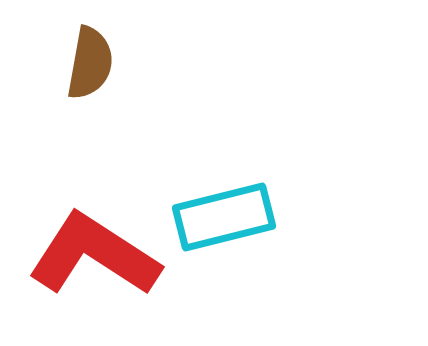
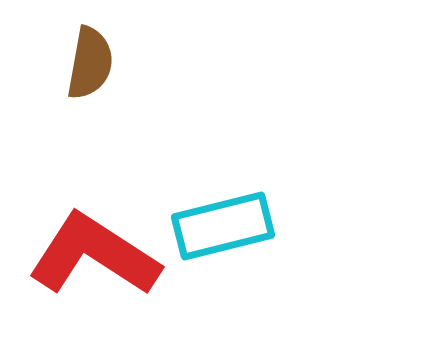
cyan rectangle: moved 1 px left, 9 px down
